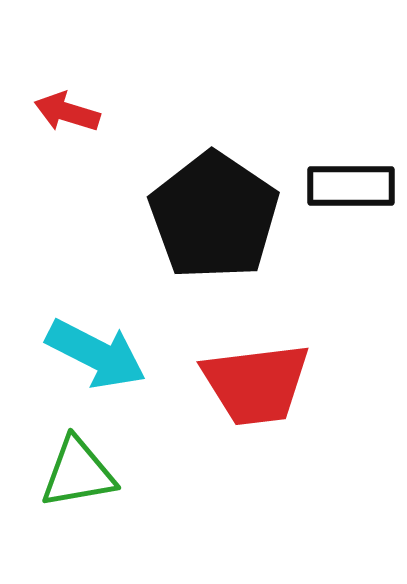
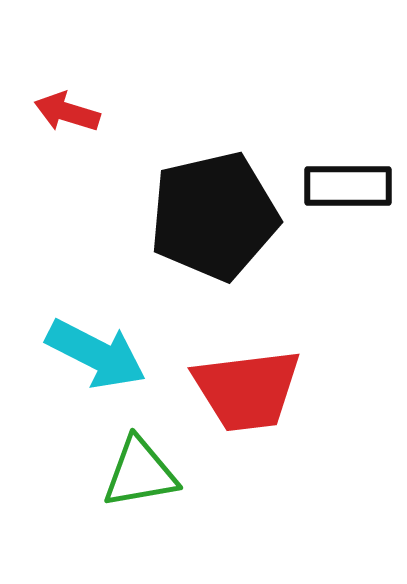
black rectangle: moved 3 px left
black pentagon: rotated 25 degrees clockwise
red trapezoid: moved 9 px left, 6 px down
green triangle: moved 62 px right
